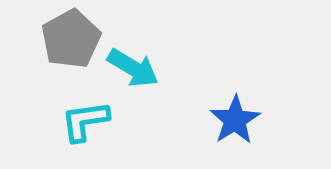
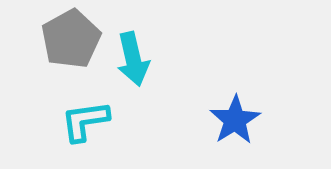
cyan arrow: moved 9 px up; rotated 46 degrees clockwise
